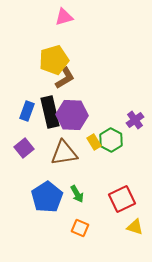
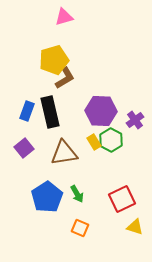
purple hexagon: moved 29 px right, 4 px up
